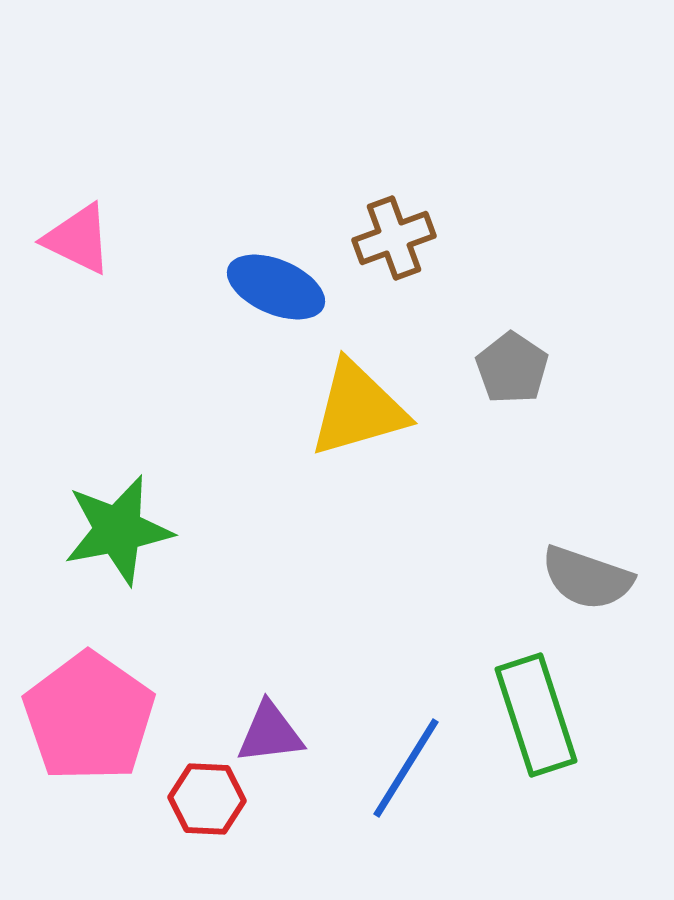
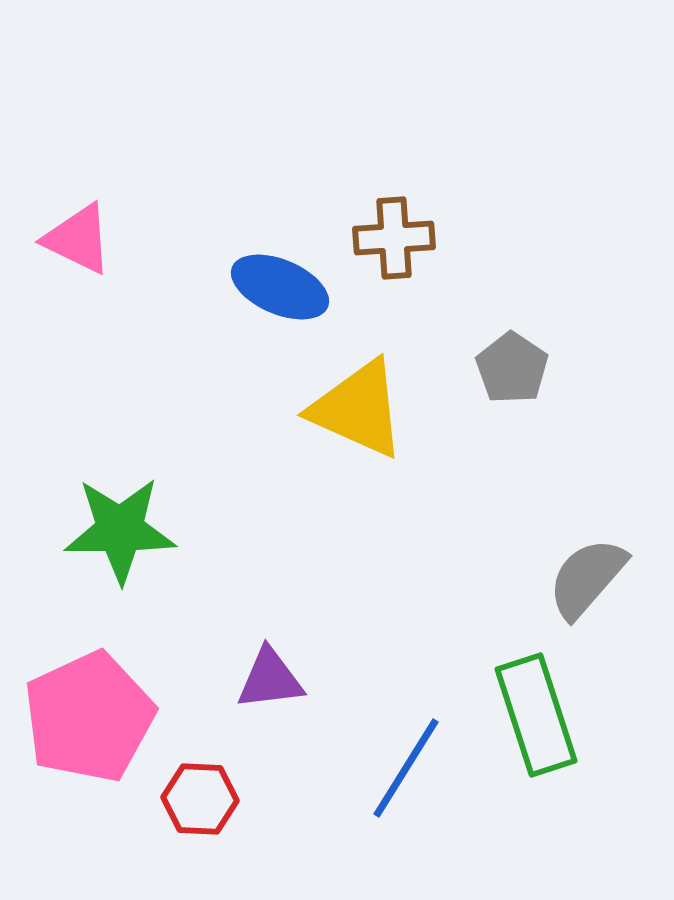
brown cross: rotated 16 degrees clockwise
blue ellipse: moved 4 px right
yellow triangle: rotated 40 degrees clockwise
green star: moved 2 px right; rotated 11 degrees clockwise
gray semicircle: rotated 112 degrees clockwise
pink pentagon: rotated 12 degrees clockwise
purple triangle: moved 54 px up
red hexagon: moved 7 px left
